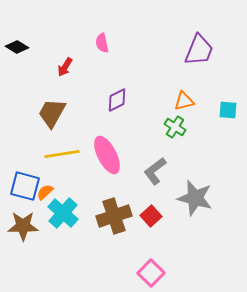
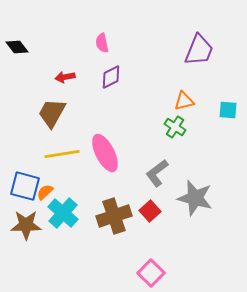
black diamond: rotated 20 degrees clockwise
red arrow: moved 10 px down; rotated 48 degrees clockwise
purple diamond: moved 6 px left, 23 px up
pink ellipse: moved 2 px left, 2 px up
gray L-shape: moved 2 px right, 2 px down
red square: moved 1 px left, 5 px up
brown star: moved 3 px right, 1 px up
